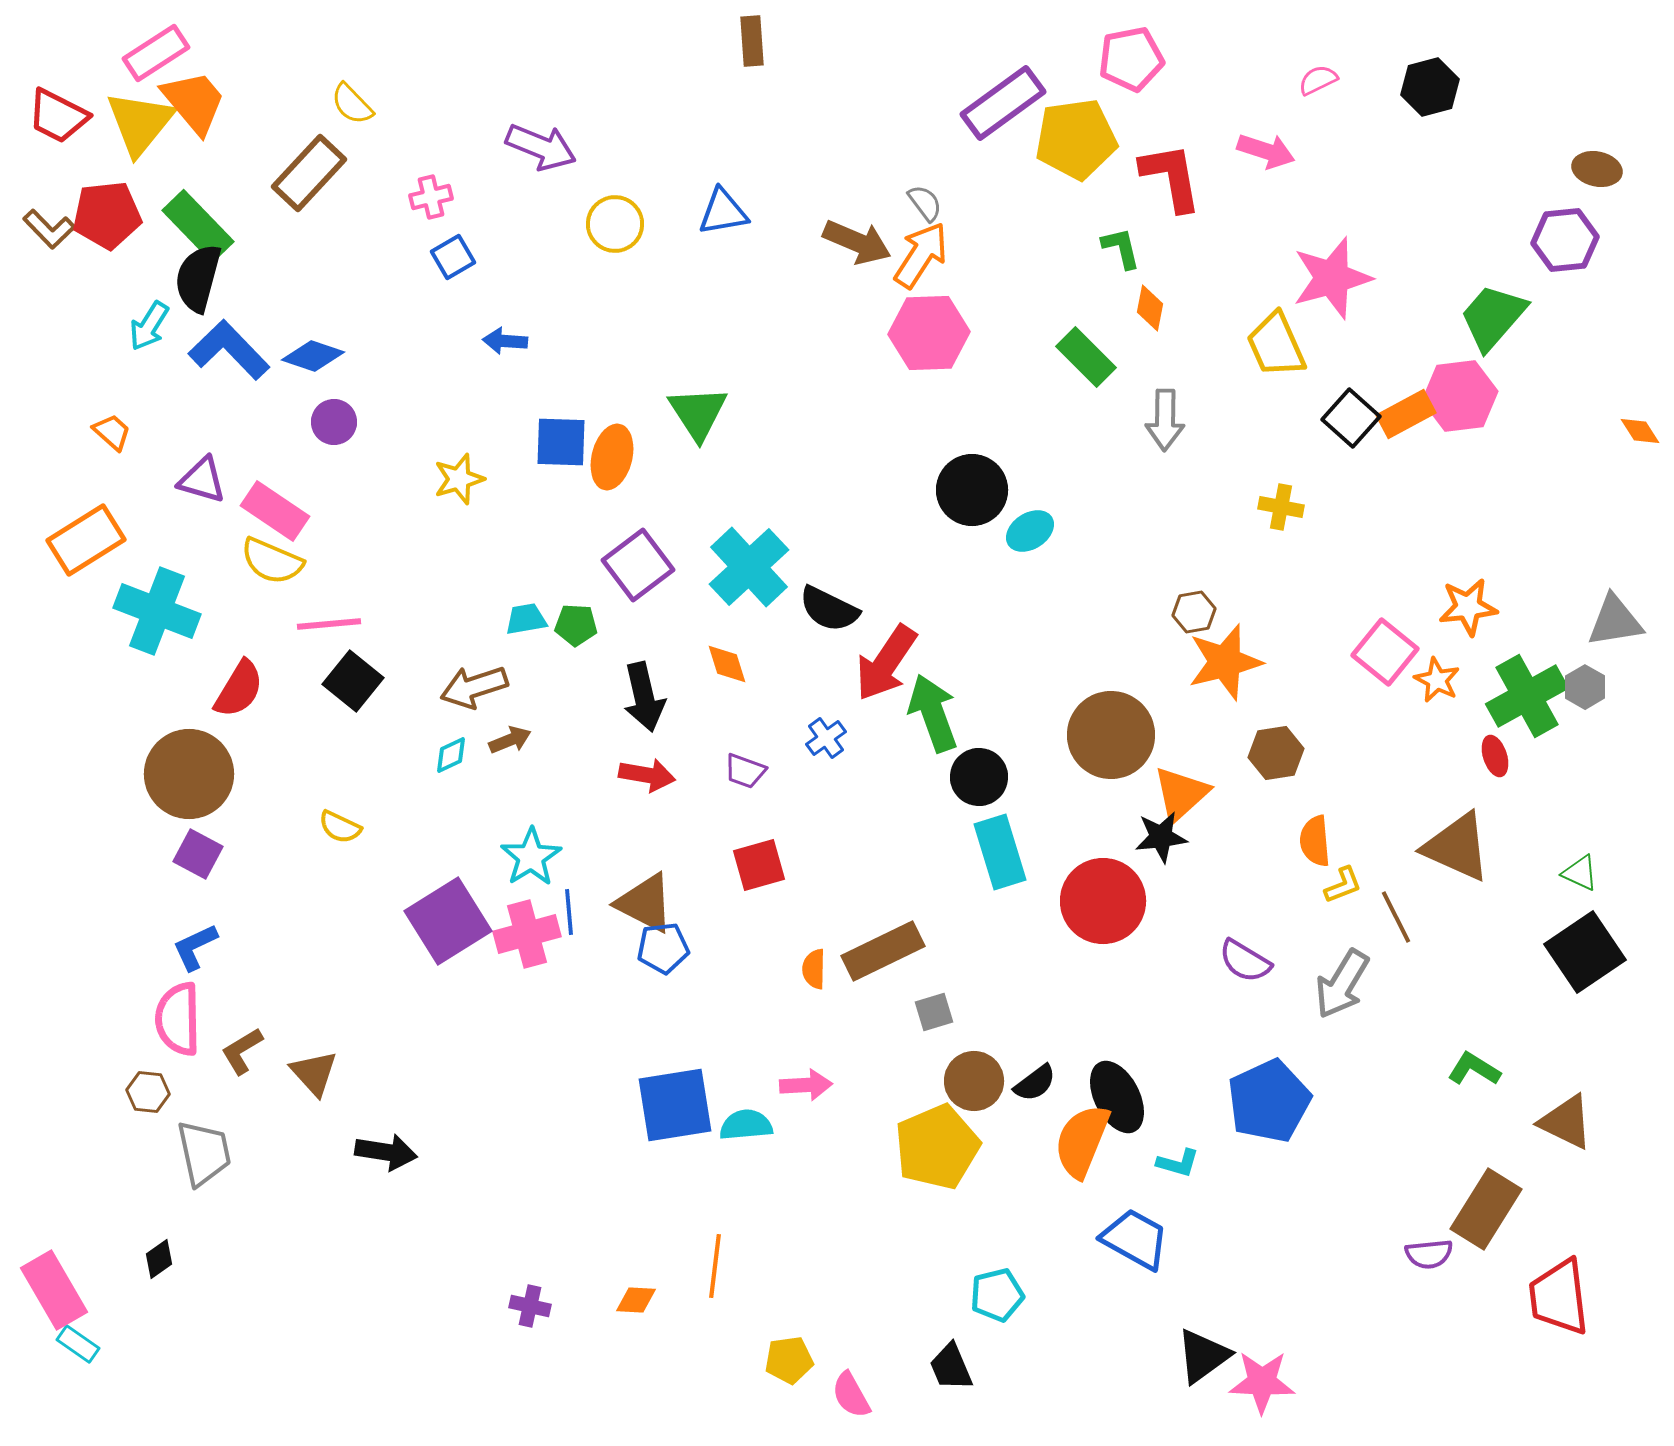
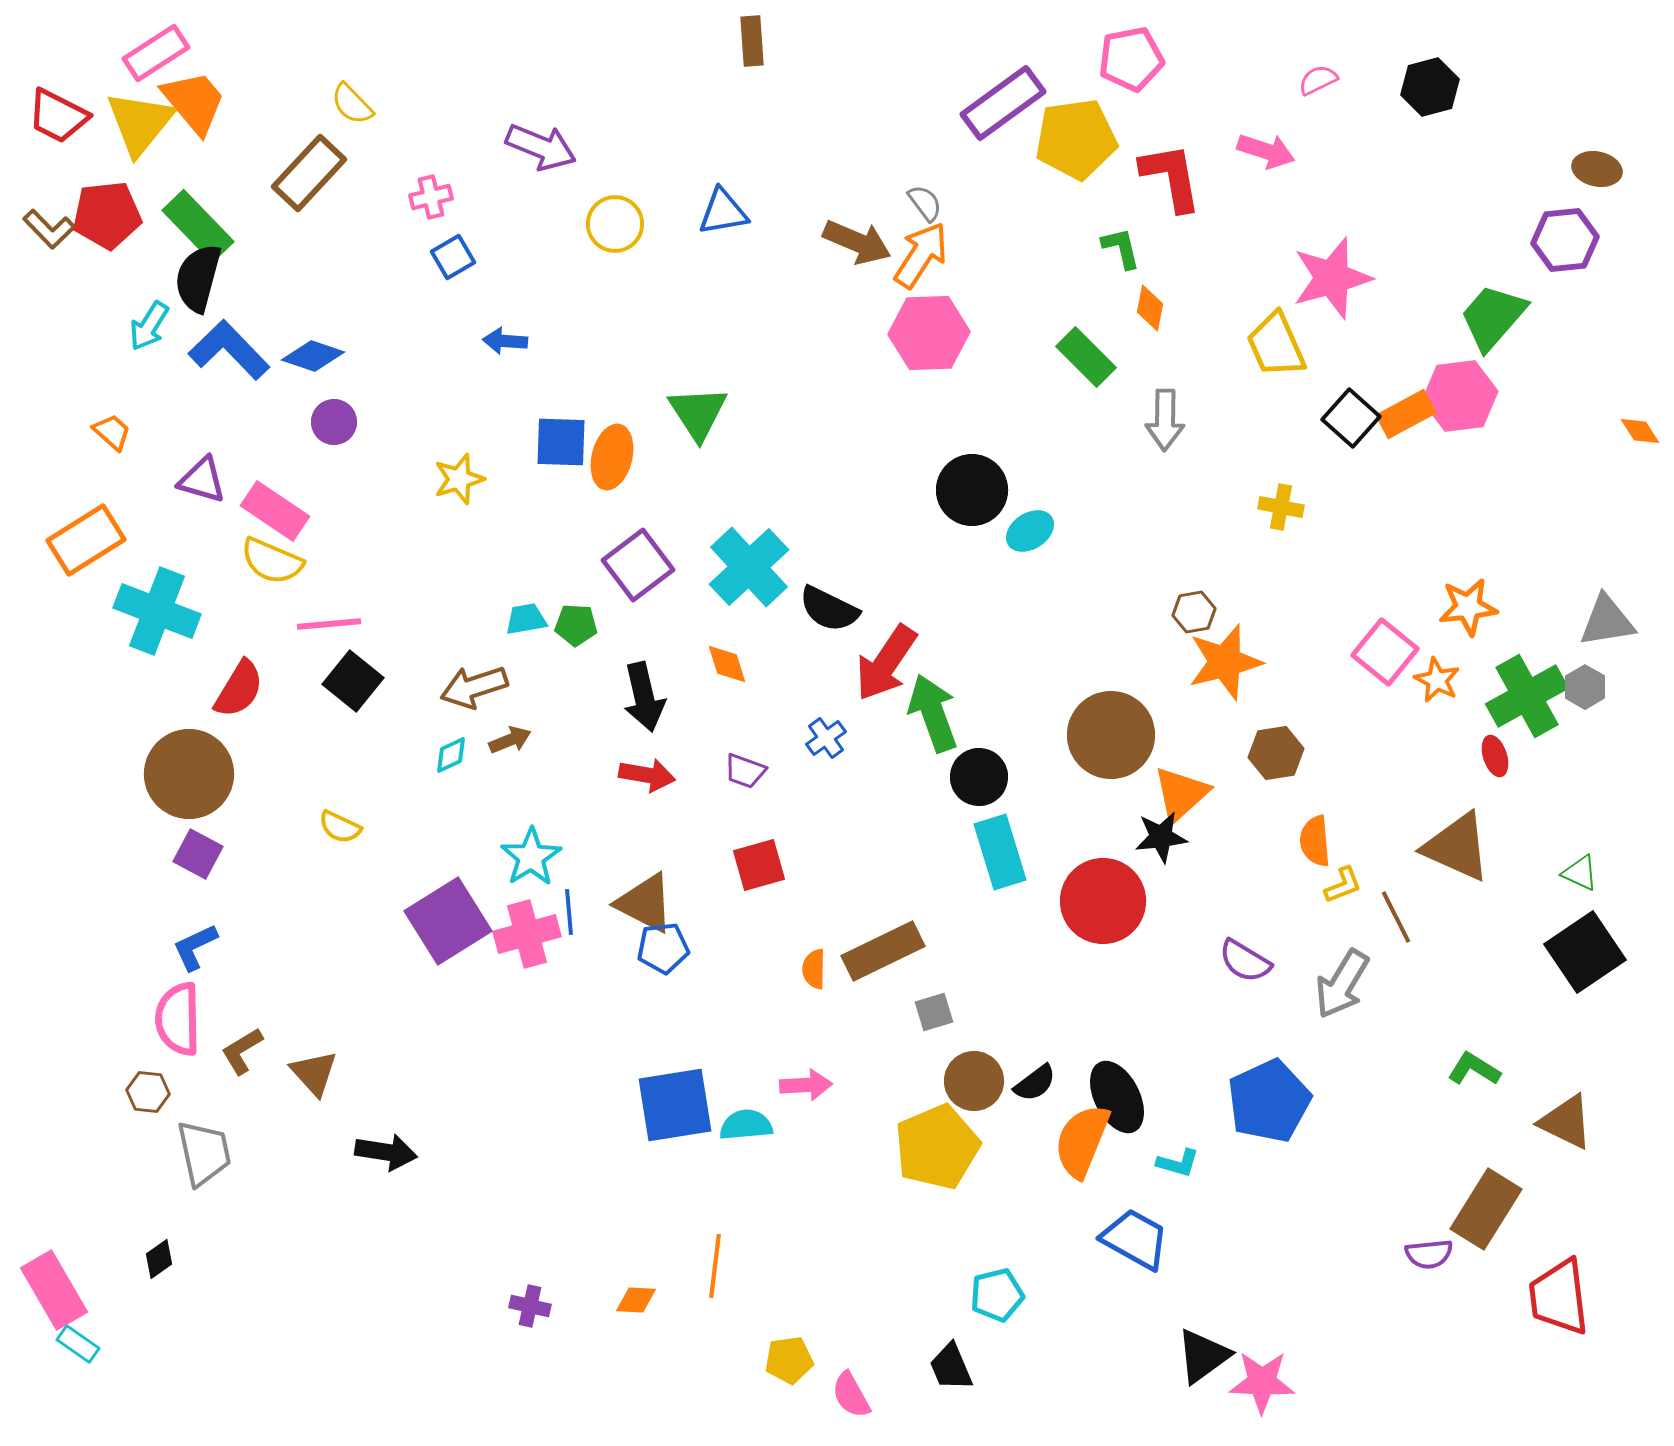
gray triangle at (1615, 621): moved 8 px left
